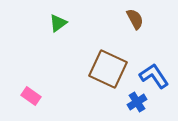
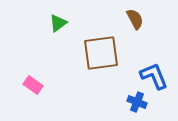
brown square: moved 7 px left, 16 px up; rotated 33 degrees counterclockwise
blue L-shape: rotated 12 degrees clockwise
pink rectangle: moved 2 px right, 11 px up
blue cross: rotated 36 degrees counterclockwise
